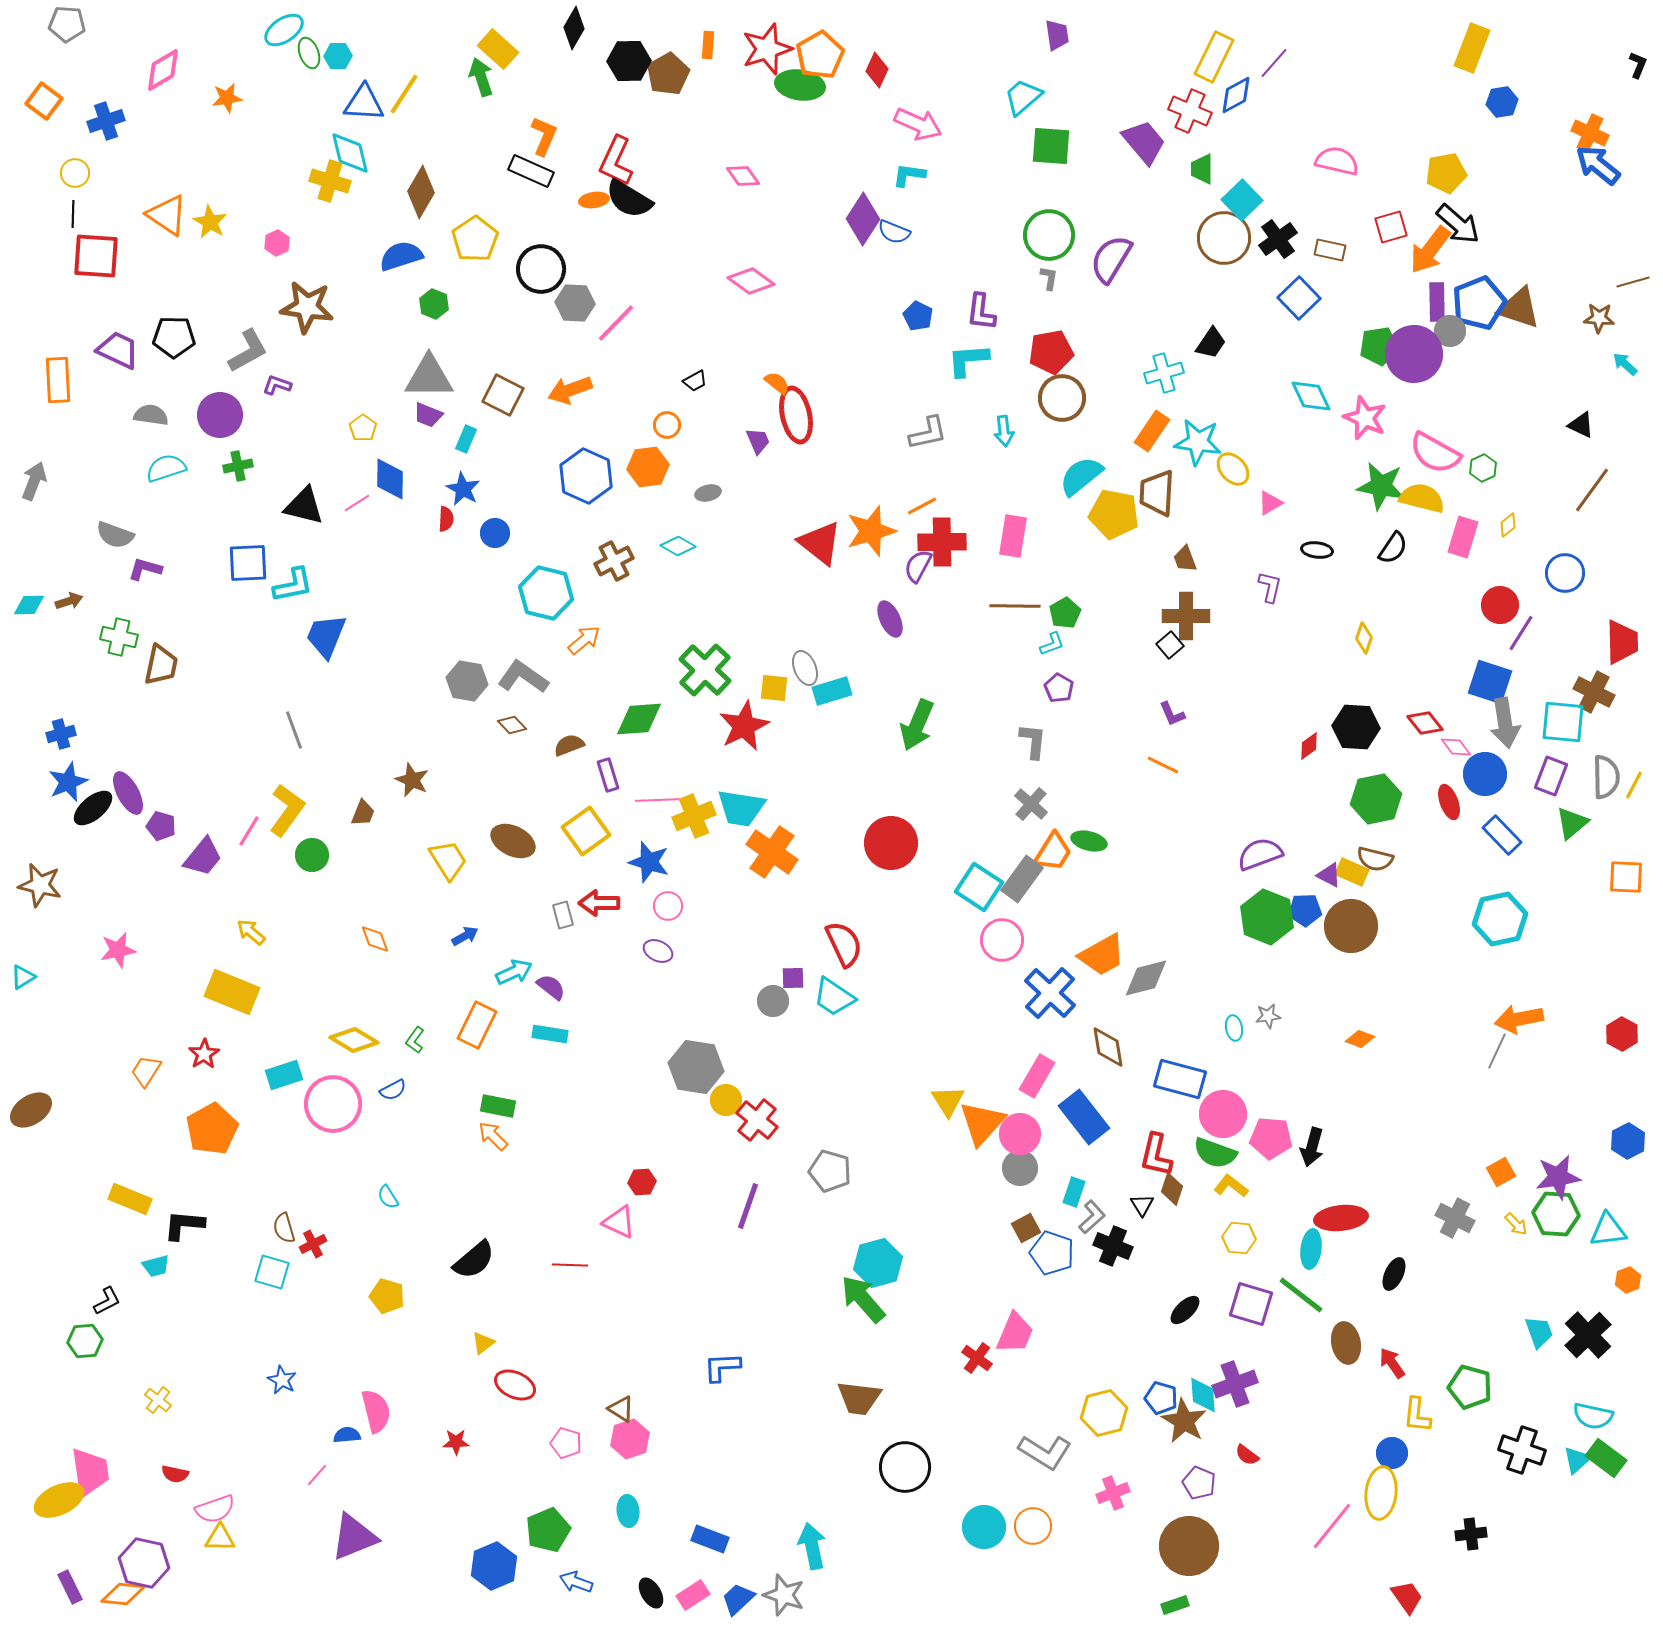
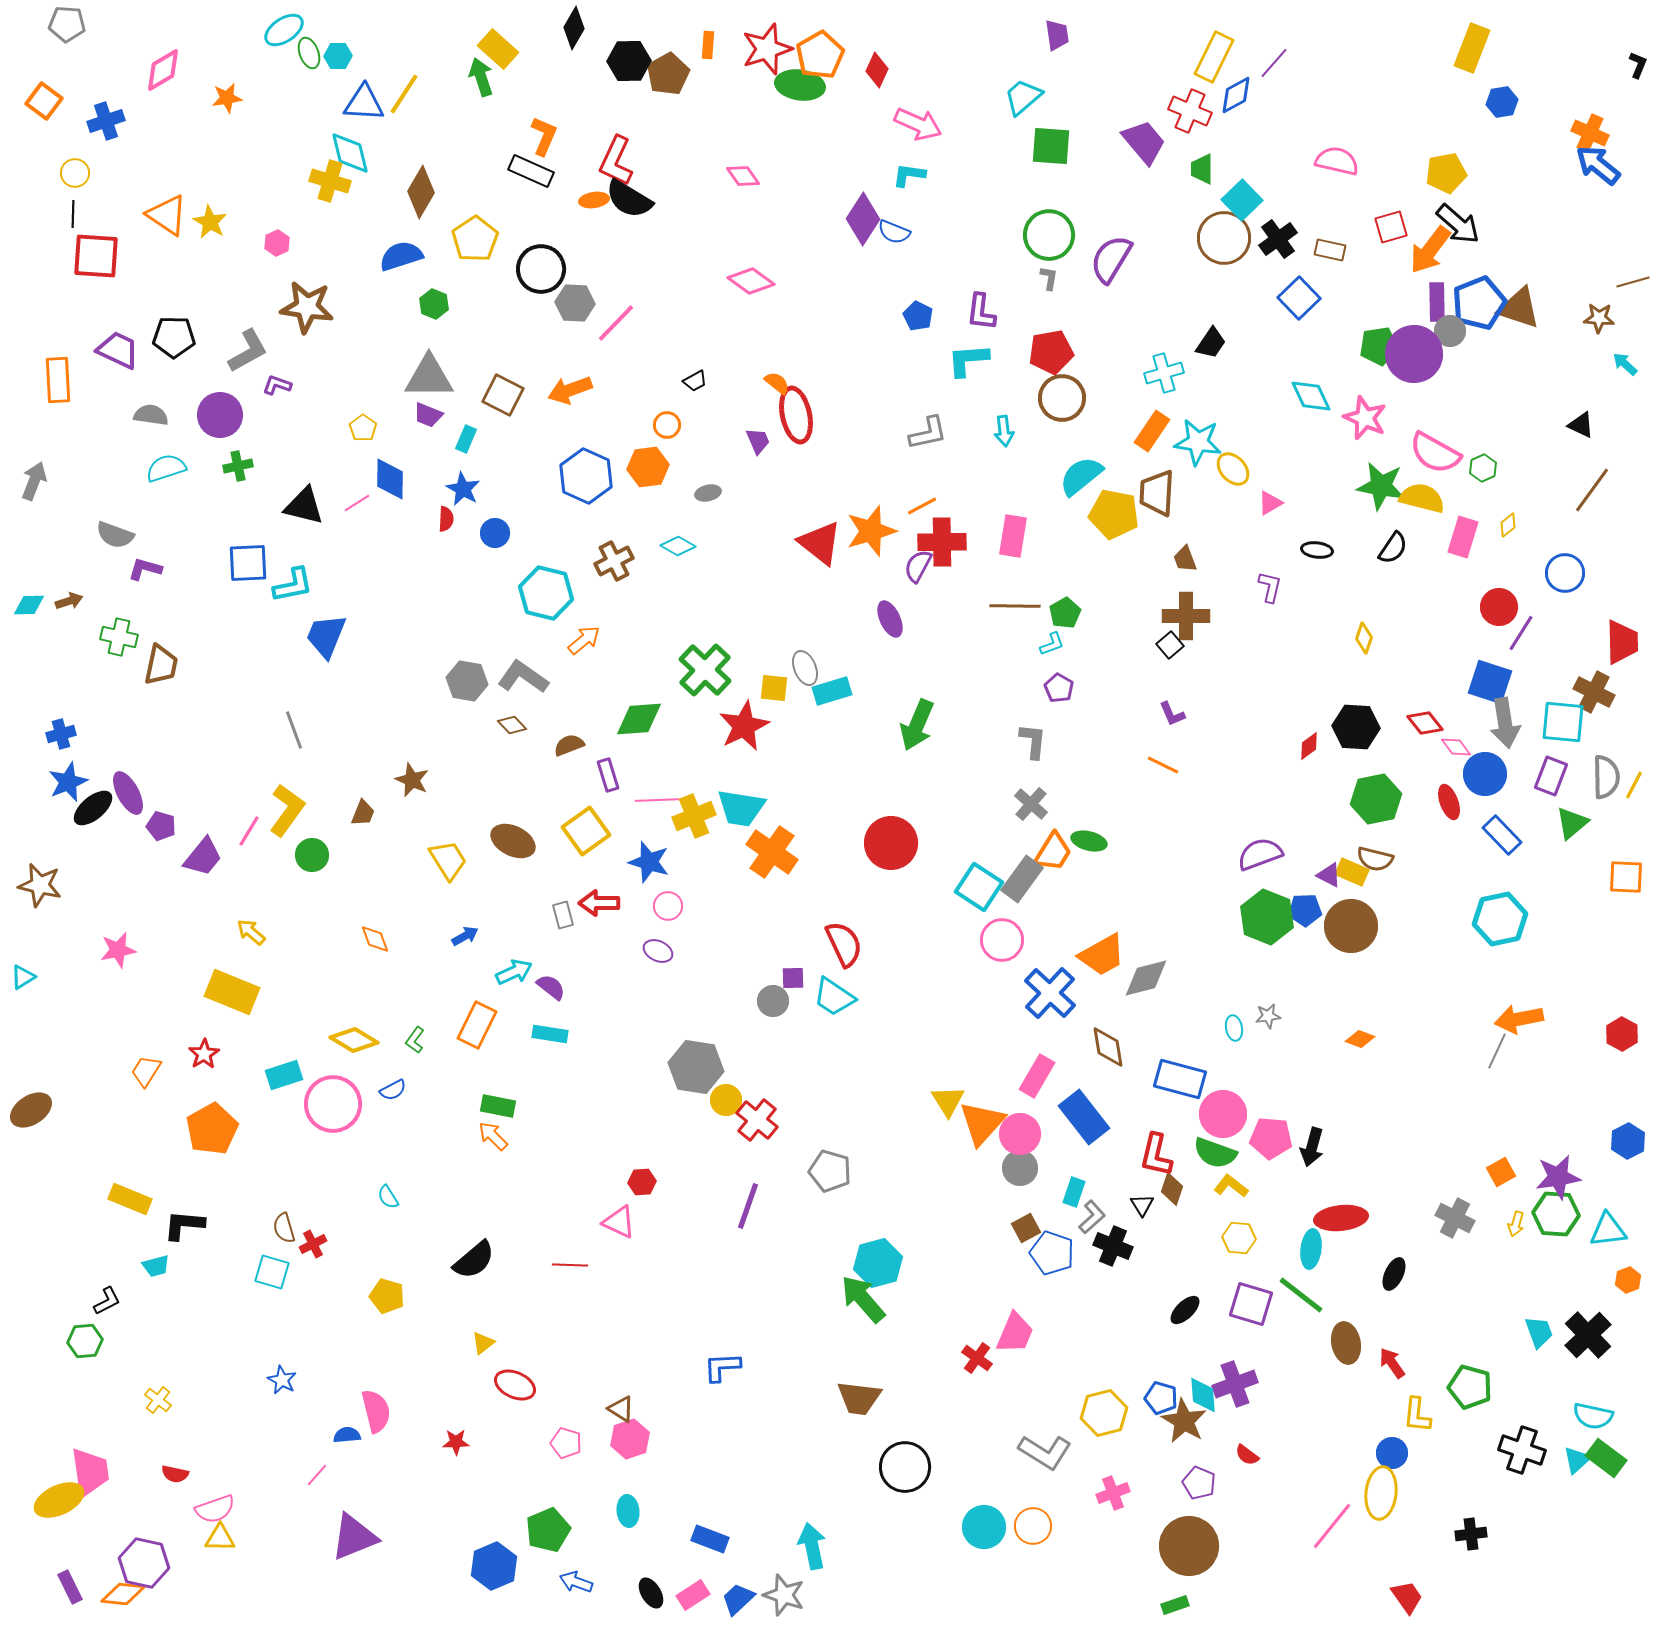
red circle at (1500, 605): moved 1 px left, 2 px down
yellow arrow at (1516, 1224): rotated 60 degrees clockwise
